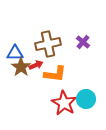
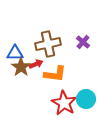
red arrow: moved 1 px up
